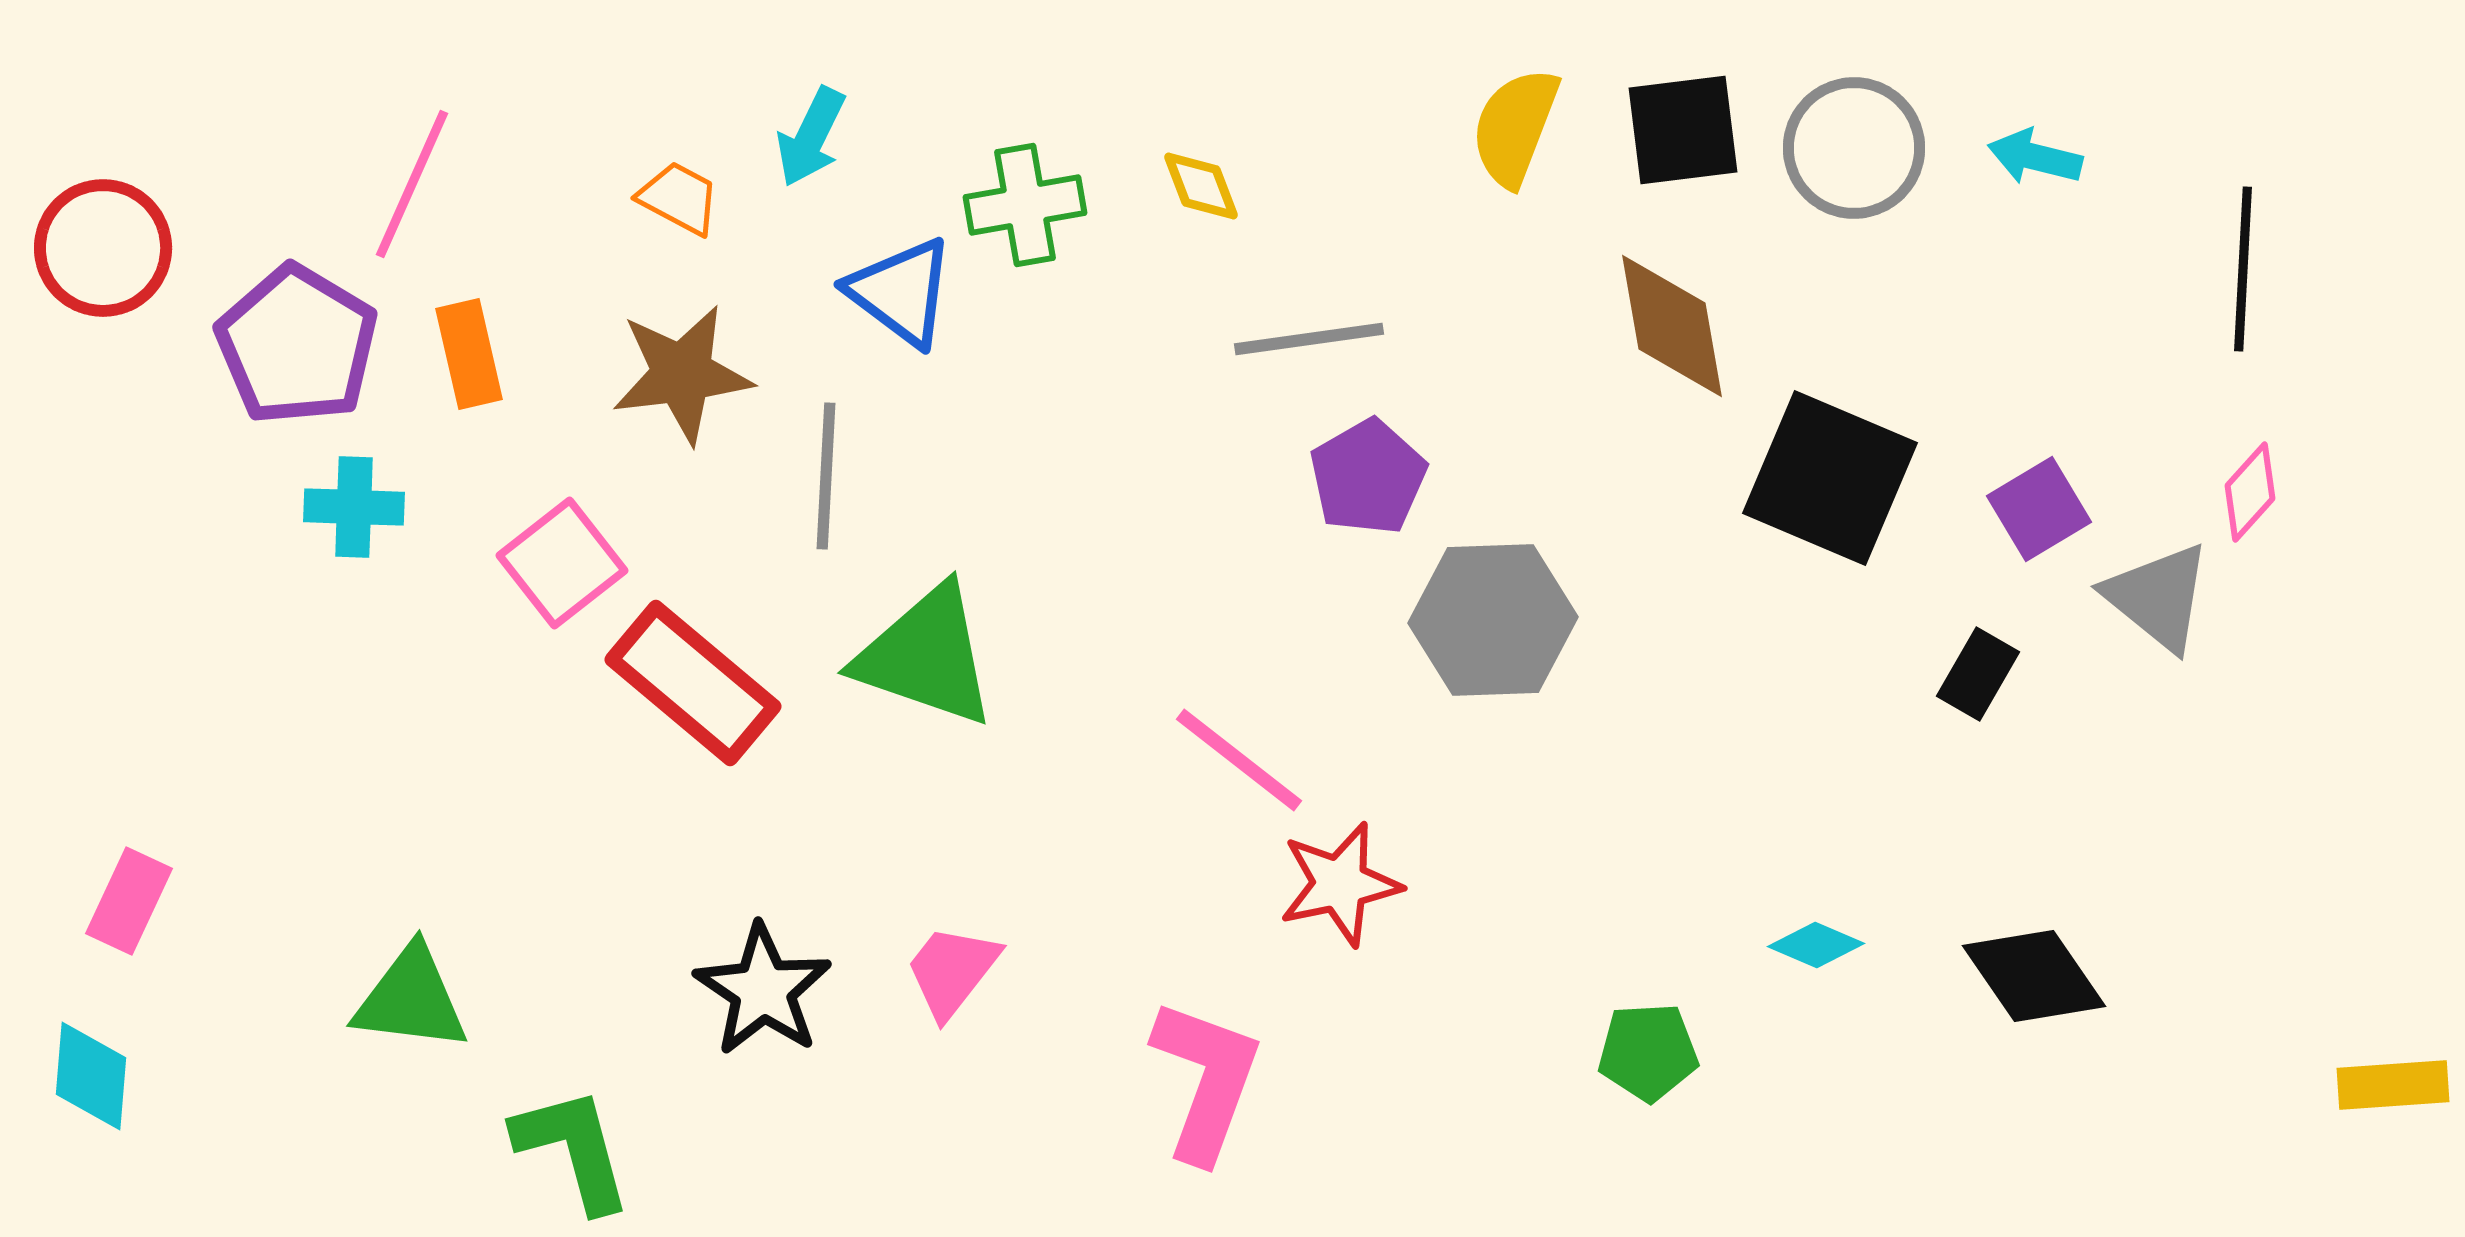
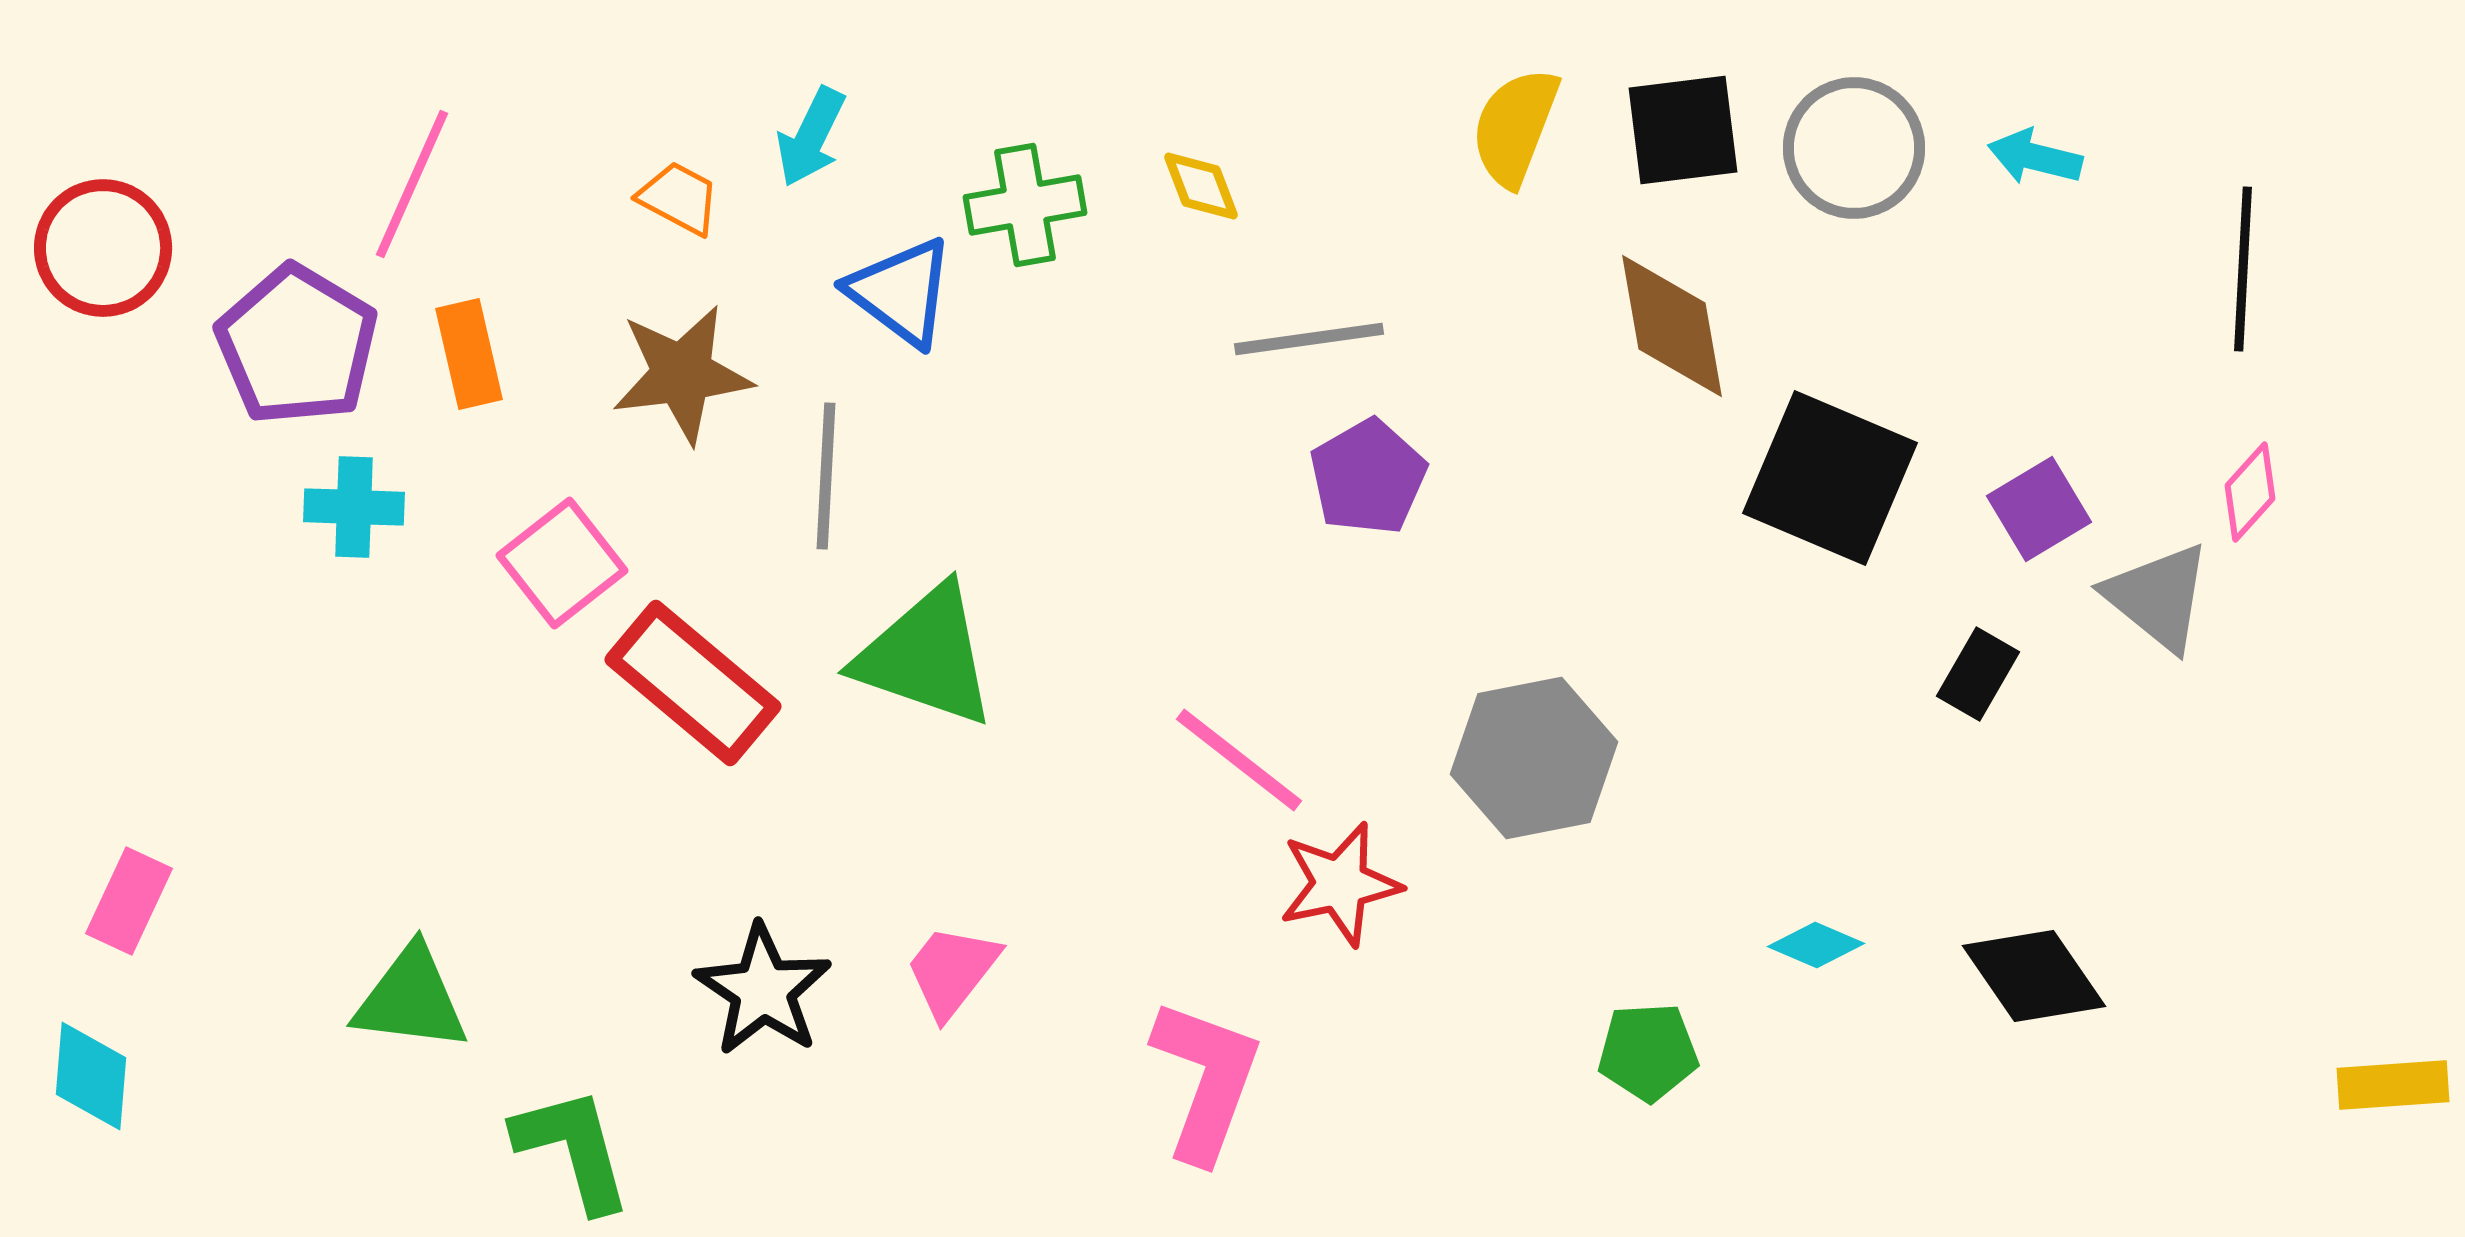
gray hexagon at (1493, 620): moved 41 px right, 138 px down; rotated 9 degrees counterclockwise
